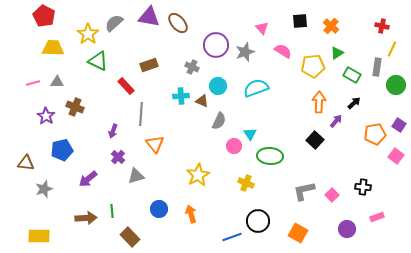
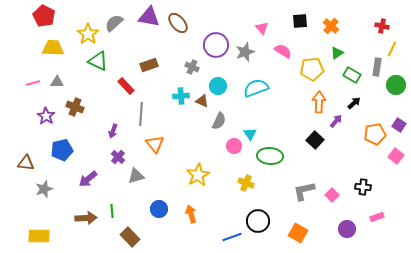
yellow pentagon at (313, 66): moved 1 px left, 3 px down
